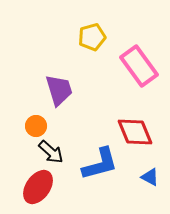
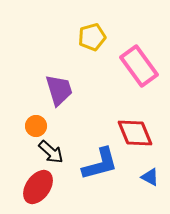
red diamond: moved 1 px down
